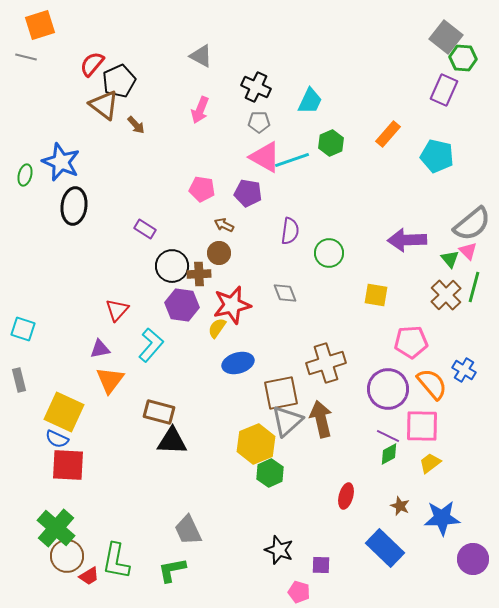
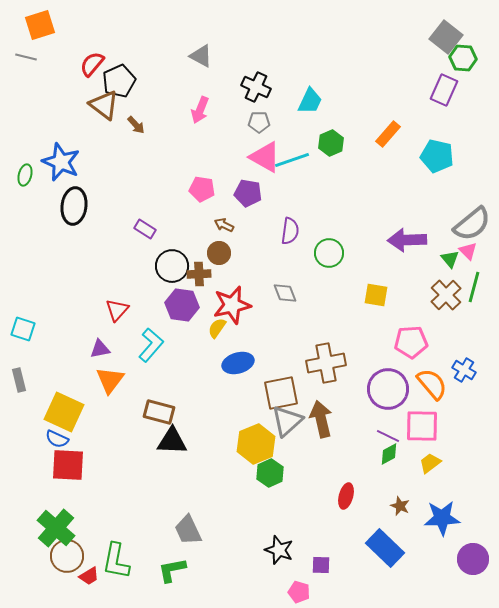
brown cross at (326, 363): rotated 6 degrees clockwise
